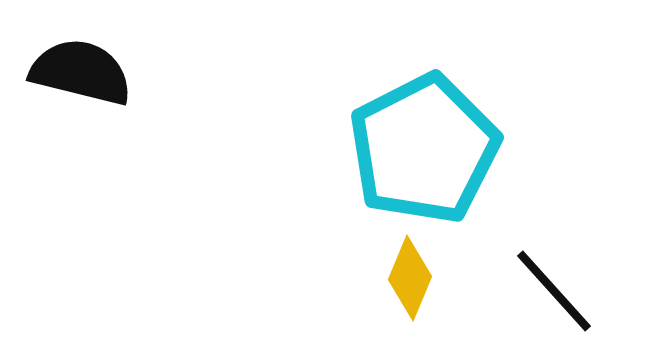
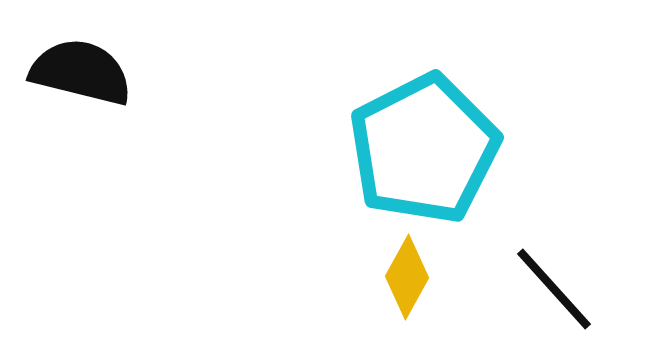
yellow diamond: moved 3 px left, 1 px up; rotated 6 degrees clockwise
black line: moved 2 px up
